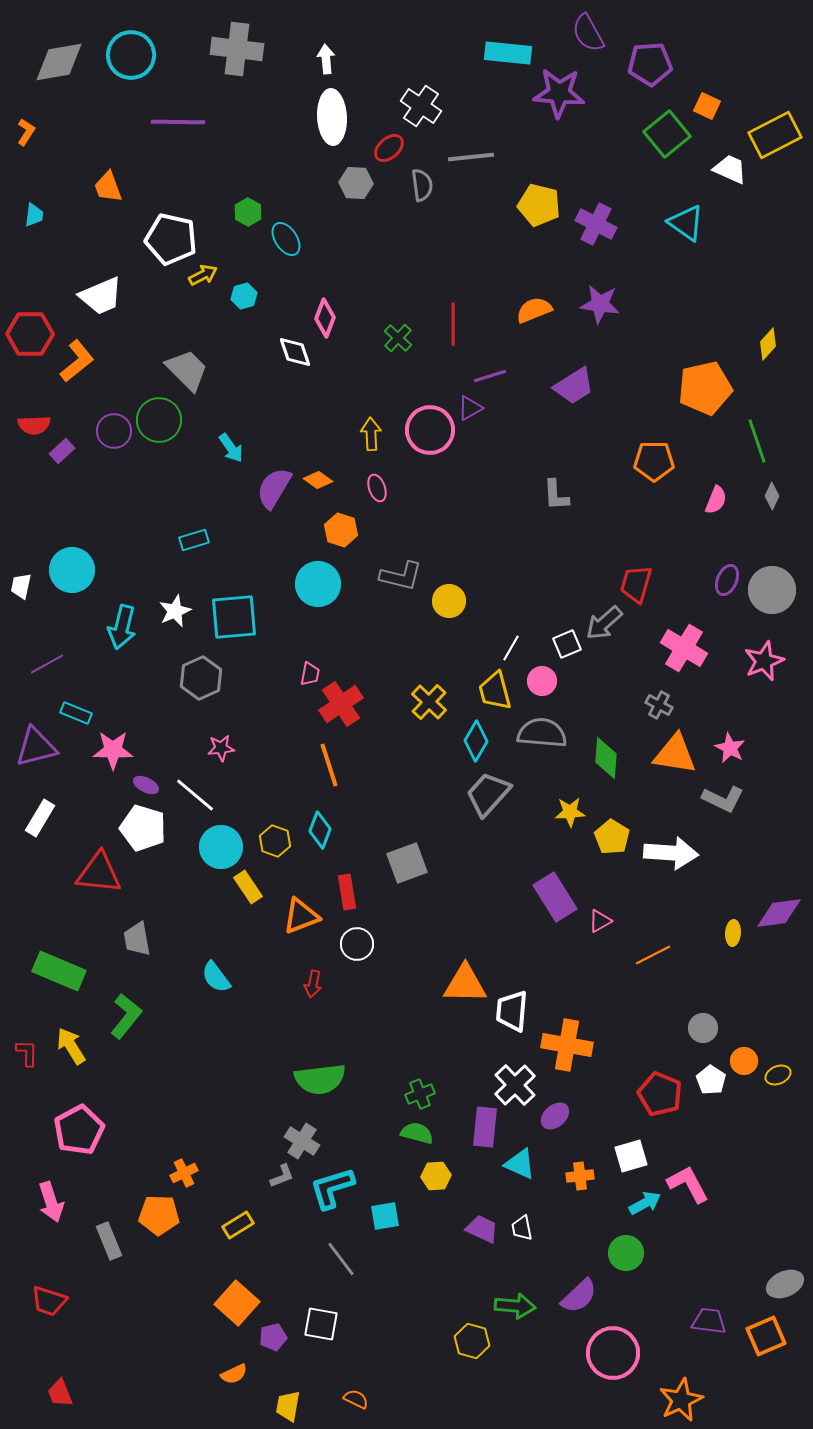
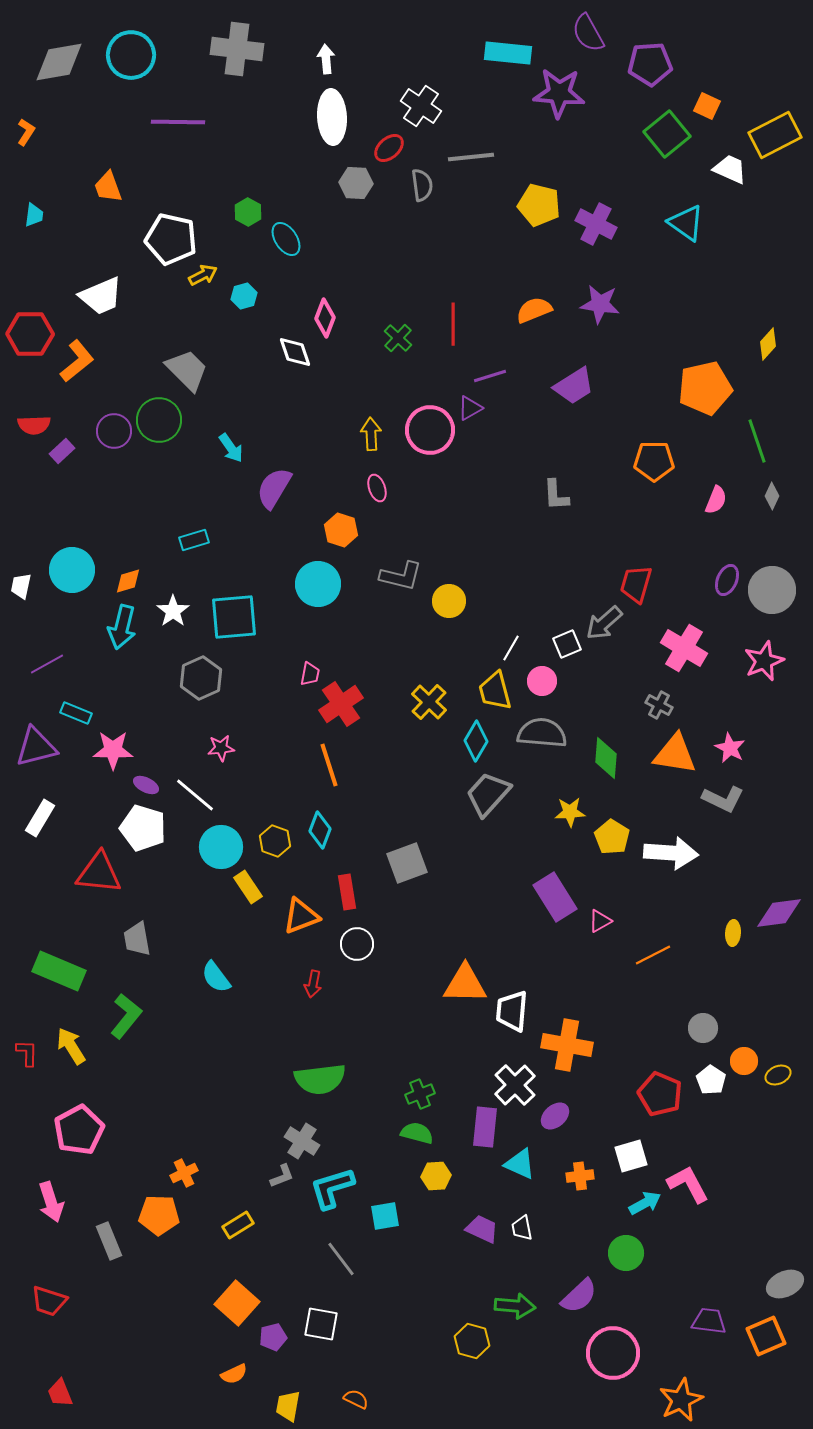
orange diamond at (318, 480): moved 190 px left, 101 px down; rotated 52 degrees counterclockwise
white star at (175, 611): moved 2 px left; rotated 12 degrees counterclockwise
